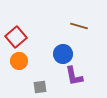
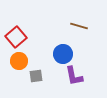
gray square: moved 4 px left, 11 px up
